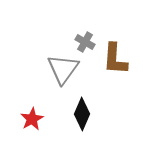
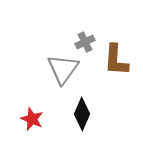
gray cross: rotated 36 degrees clockwise
brown L-shape: moved 1 px right, 1 px down
red star: rotated 20 degrees counterclockwise
